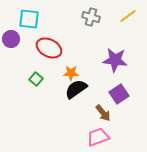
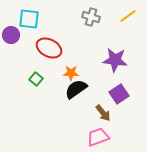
purple circle: moved 4 px up
